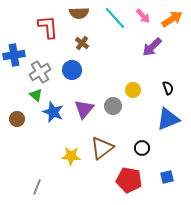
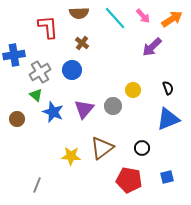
gray line: moved 2 px up
